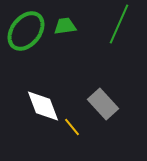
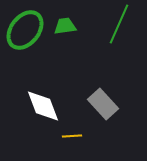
green ellipse: moved 1 px left, 1 px up
yellow line: moved 9 px down; rotated 54 degrees counterclockwise
